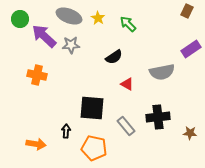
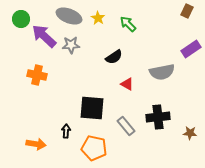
green circle: moved 1 px right
